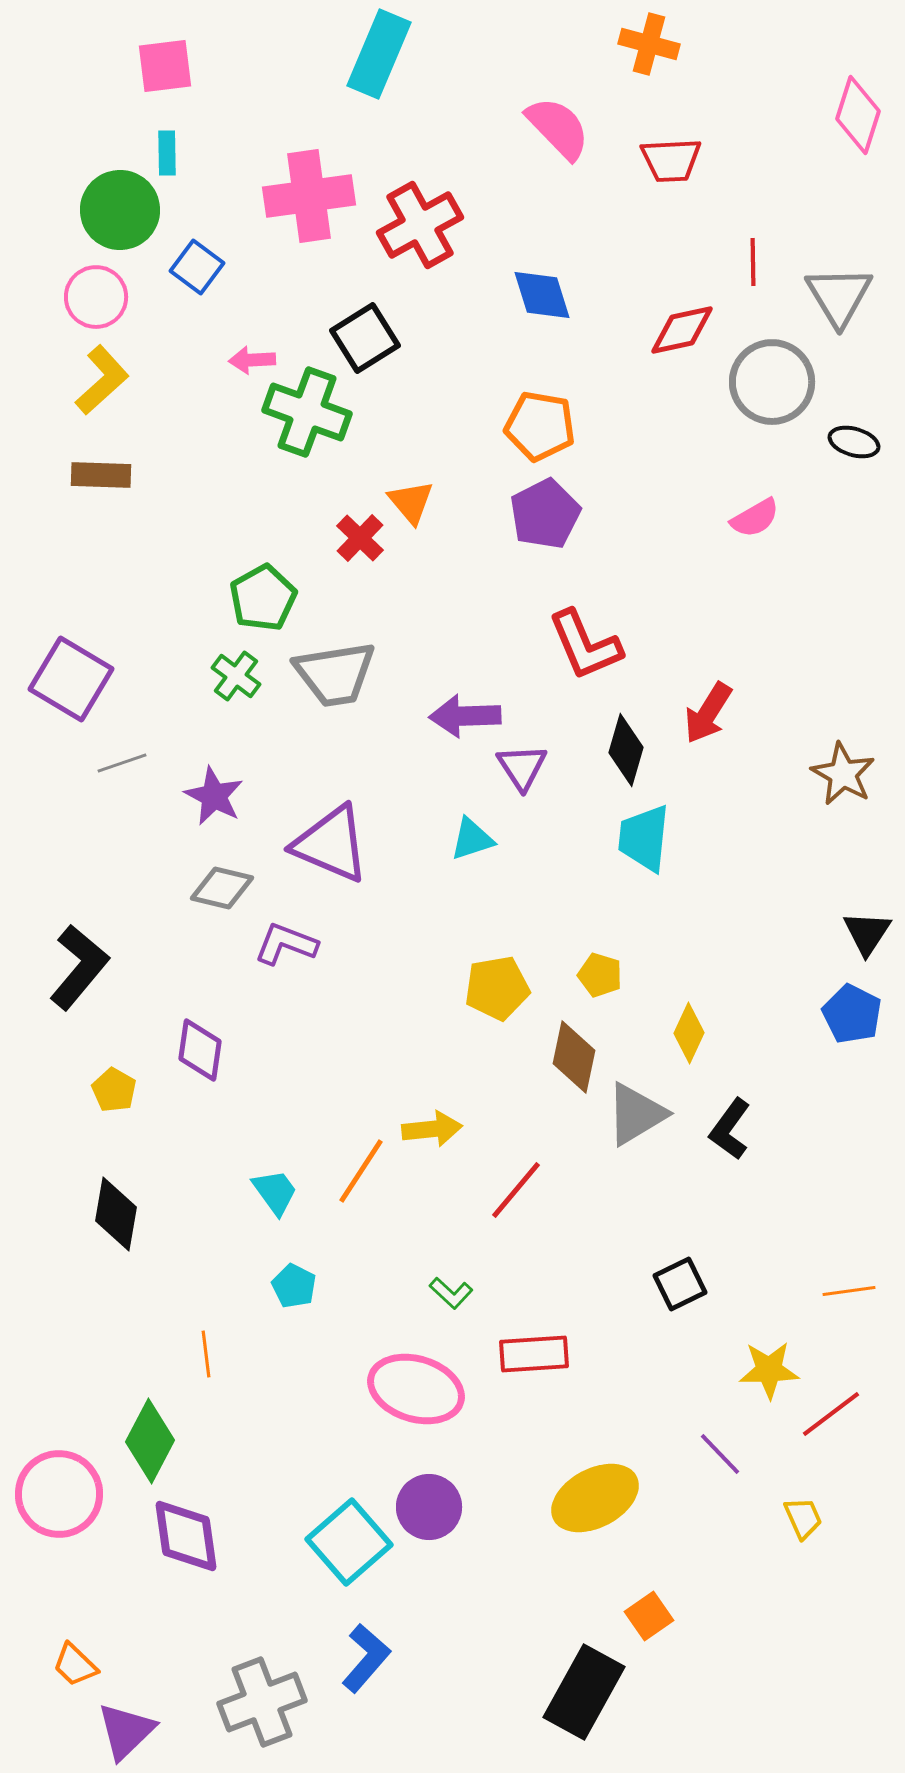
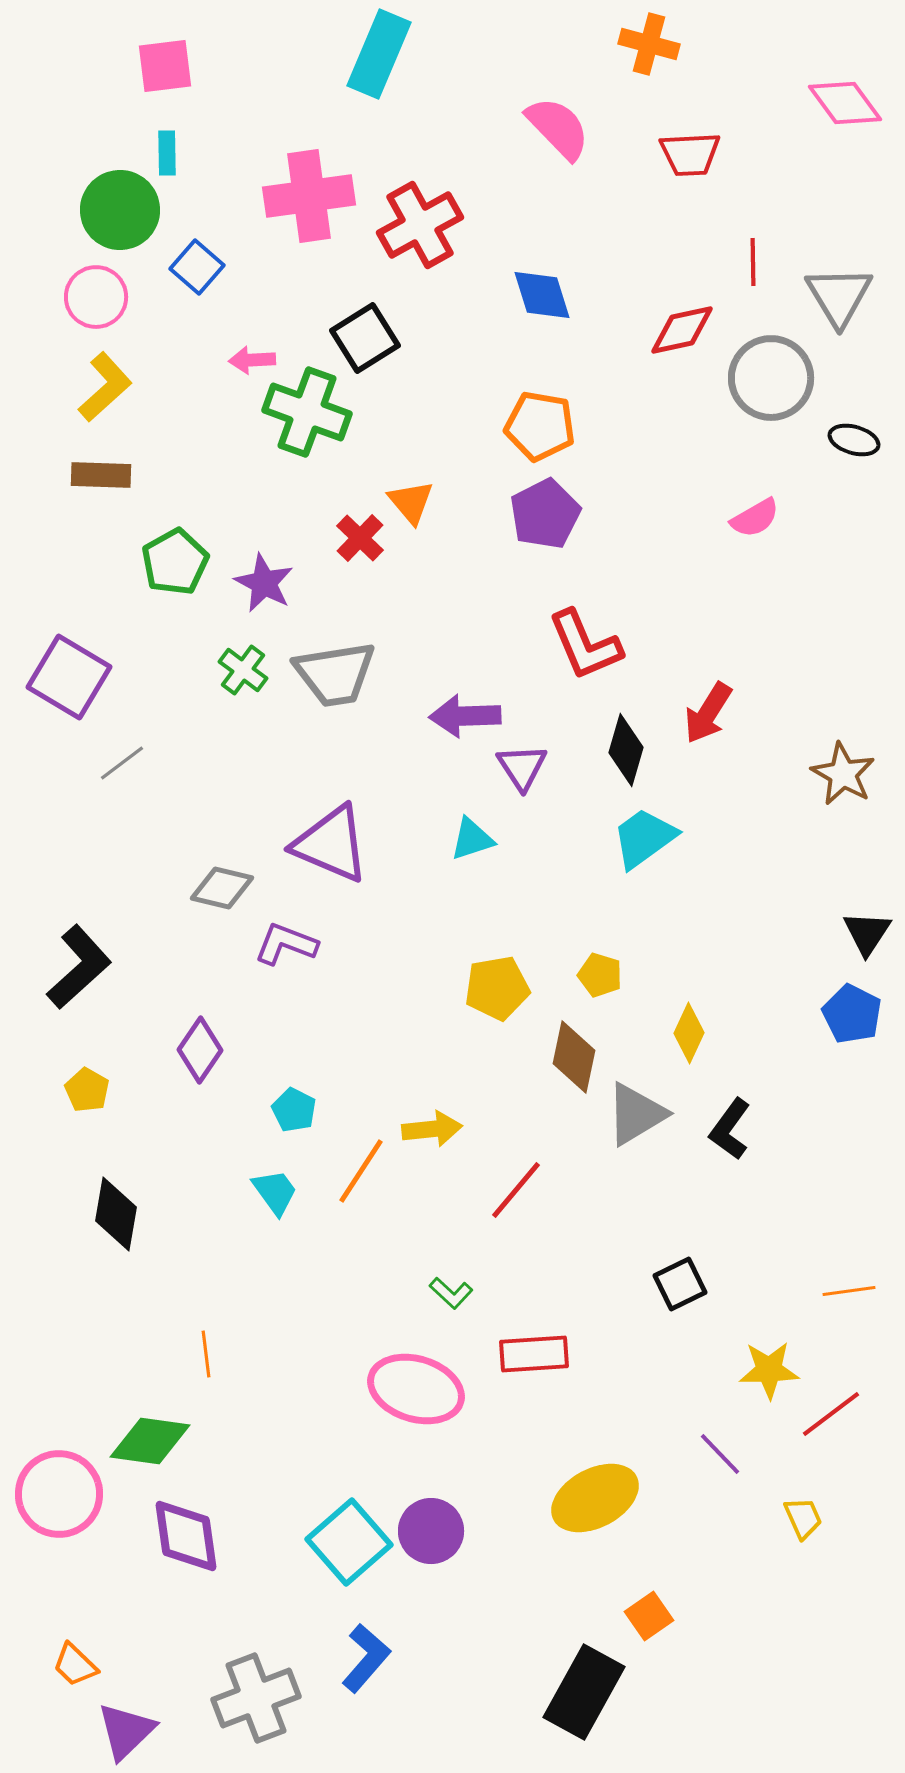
pink diamond at (858, 115): moved 13 px left, 12 px up; rotated 54 degrees counterclockwise
red trapezoid at (671, 160): moved 19 px right, 6 px up
blue square at (197, 267): rotated 4 degrees clockwise
yellow L-shape at (102, 380): moved 3 px right, 7 px down
gray circle at (772, 382): moved 1 px left, 4 px up
black ellipse at (854, 442): moved 2 px up
green pentagon at (263, 598): moved 88 px left, 36 px up
green cross at (236, 676): moved 7 px right, 6 px up
purple square at (71, 679): moved 2 px left, 2 px up
gray line at (122, 763): rotated 18 degrees counterclockwise
purple star at (214, 796): moved 50 px right, 213 px up
cyan trapezoid at (644, 838): rotated 48 degrees clockwise
black L-shape at (79, 967): rotated 8 degrees clockwise
purple diamond at (200, 1050): rotated 26 degrees clockwise
yellow pentagon at (114, 1090): moved 27 px left
cyan pentagon at (294, 1286): moved 176 px up
green diamond at (150, 1441): rotated 70 degrees clockwise
purple circle at (429, 1507): moved 2 px right, 24 px down
gray cross at (262, 1702): moved 6 px left, 4 px up
